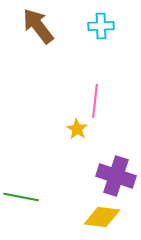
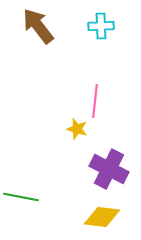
yellow star: rotated 15 degrees counterclockwise
purple cross: moved 7 px left, 7 px up; rotated 9 degrees clockwise
